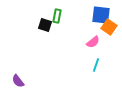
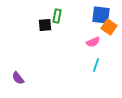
black square: rotated 24 degrees counterclockwise
pink semicircle: rotated 16 degrees clockwise
purple semicircle: moved 3 px up
